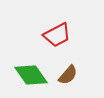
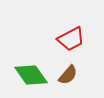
red trapezoid: moved 14 px right, 4 px down
